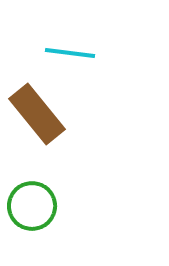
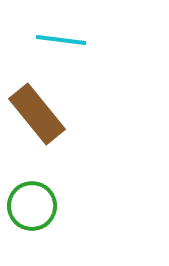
cyan line: moved 9 px left, 13 px up
